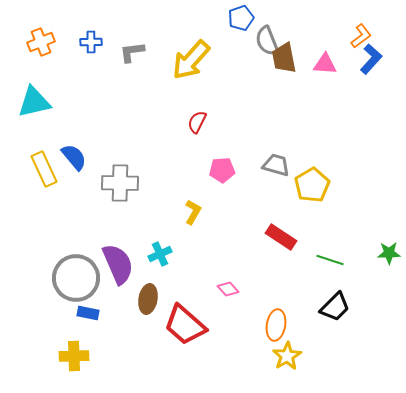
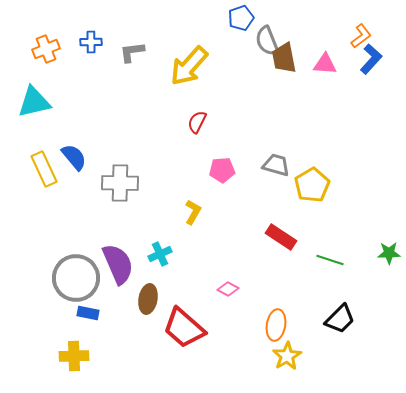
orange cross: moved 5 px right, 7 px down
yellow arrow: moved 2 px left, 6 px down
pink diamond: rotated 20 degrees counterclockwise
black trapezoid: moved 5 px right, 12 px down
red trapezoid: moved 1 px left, 3 px down
